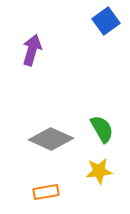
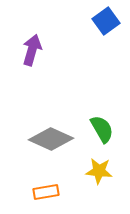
yellow star: rotated 12 degrees clockwise
